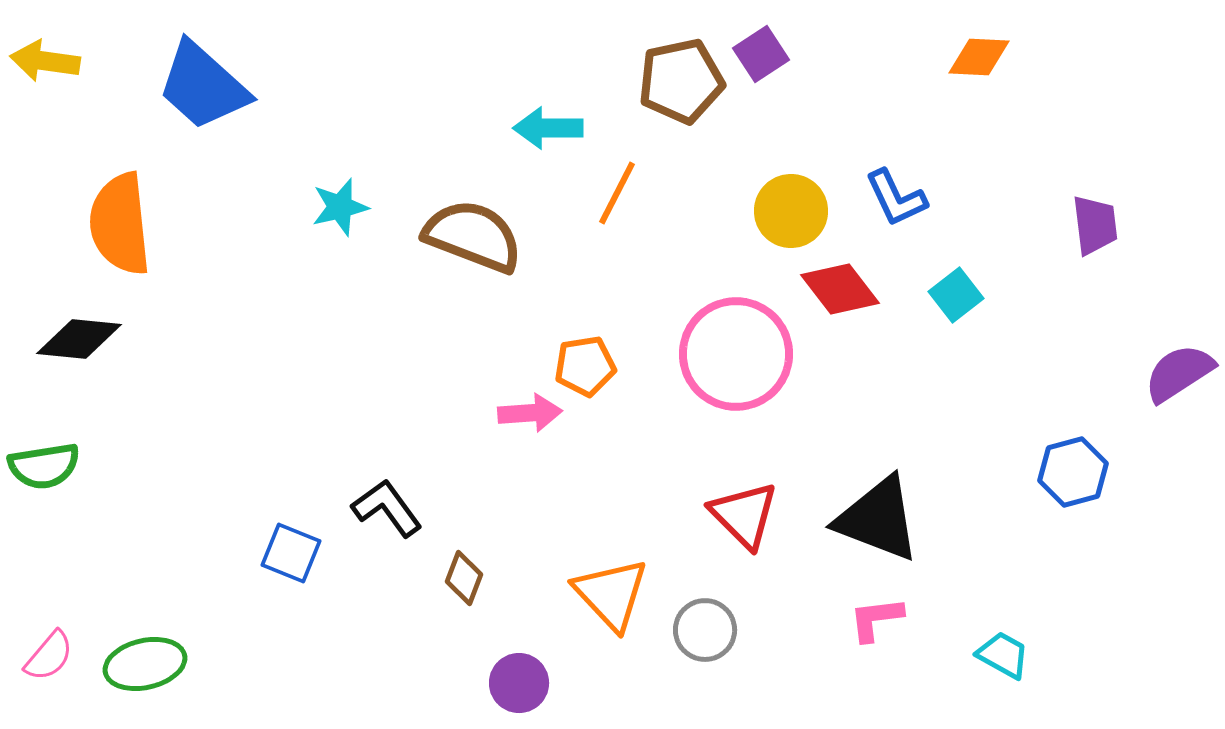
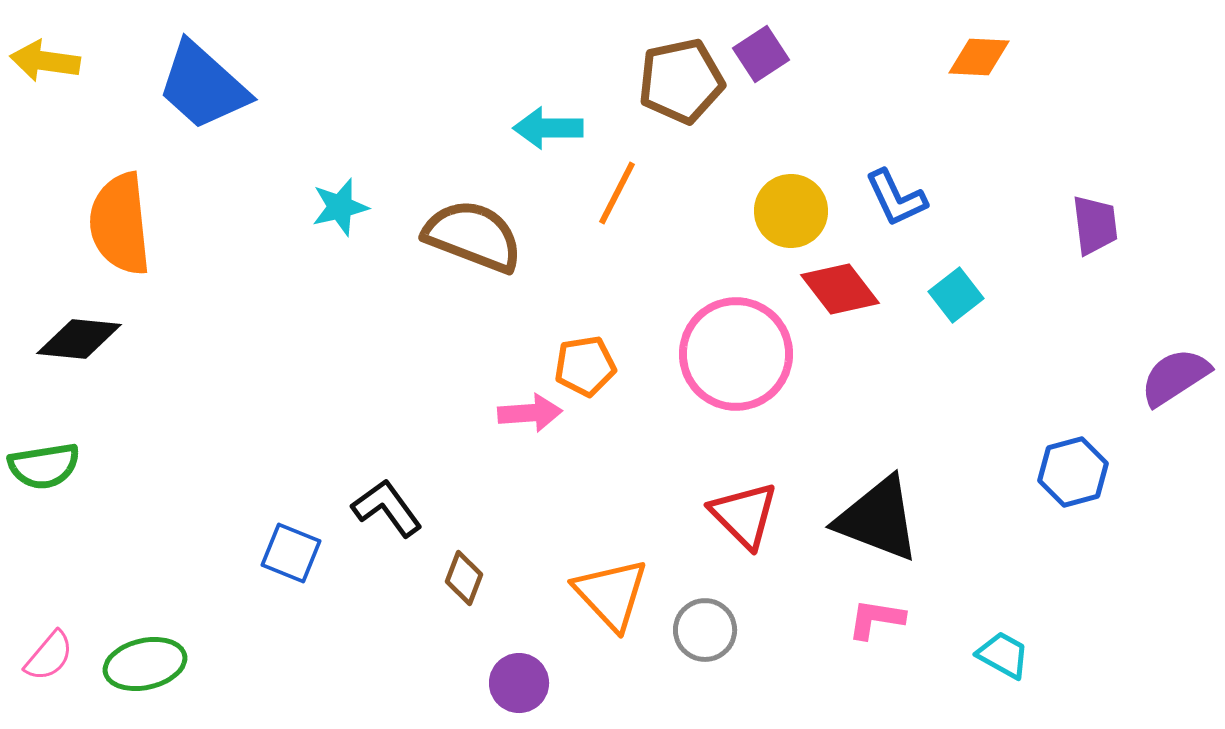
purple semicircle: moved 4 px left, 4 px down
pink L-shape: rotated 16 degrees clockwise
